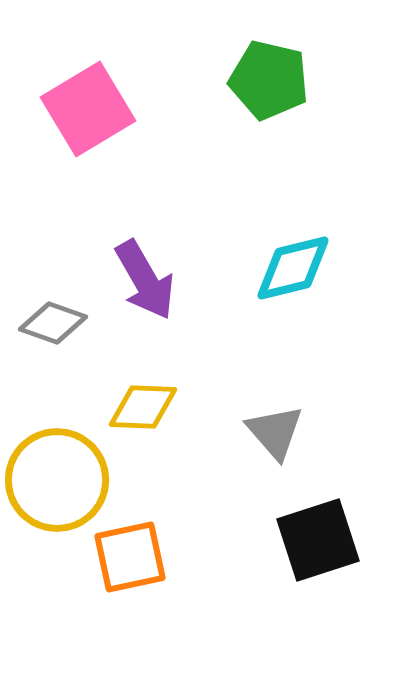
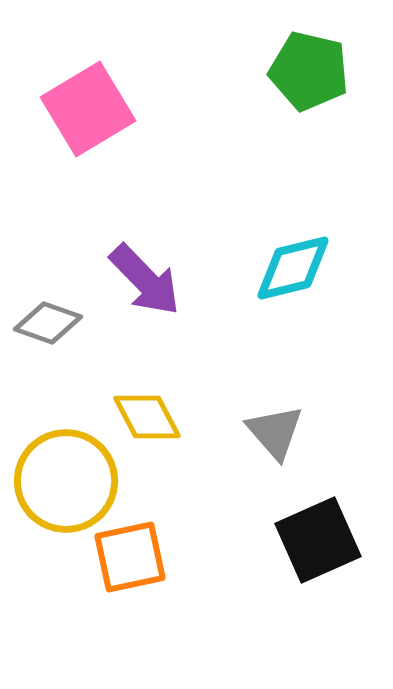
green pentagon: moved 40 px right, 9 px up
purple arrow: rotated 14 degrees counterclockwise
gray diamond: moved 5 px left
yellow diamond: moved 4 px right, 10 px down; rotated 60 degrees clockwise
yellow circle: moved 9 px right, 1 px down
black square: rotated 6 degrees counterclockwise
